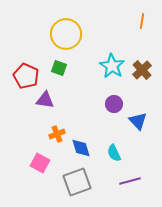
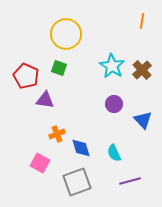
blue triangle: moved 5 px right, 1 px up
